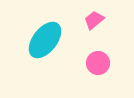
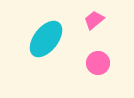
cyan ellipse: moved 1 px right, 1 px up
